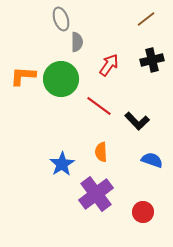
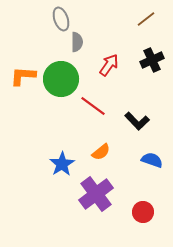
black cross: rotated 10 degrees counterclockwise
red line: moved 6 px left
orange semicircle: rotated 126 degrees counterclockwise
